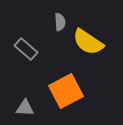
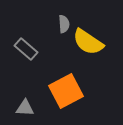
gray semicircle: moved 4 px right, 2 px down
